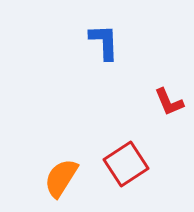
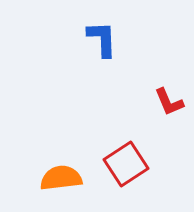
blue L-shape: moved 2 px left, 3 px up
orange semicircle: rotated 51 degrees clockwise
